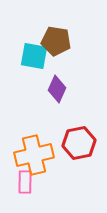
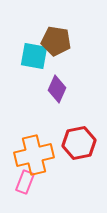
pink rectangle: rotated 20 degrees clockwise
